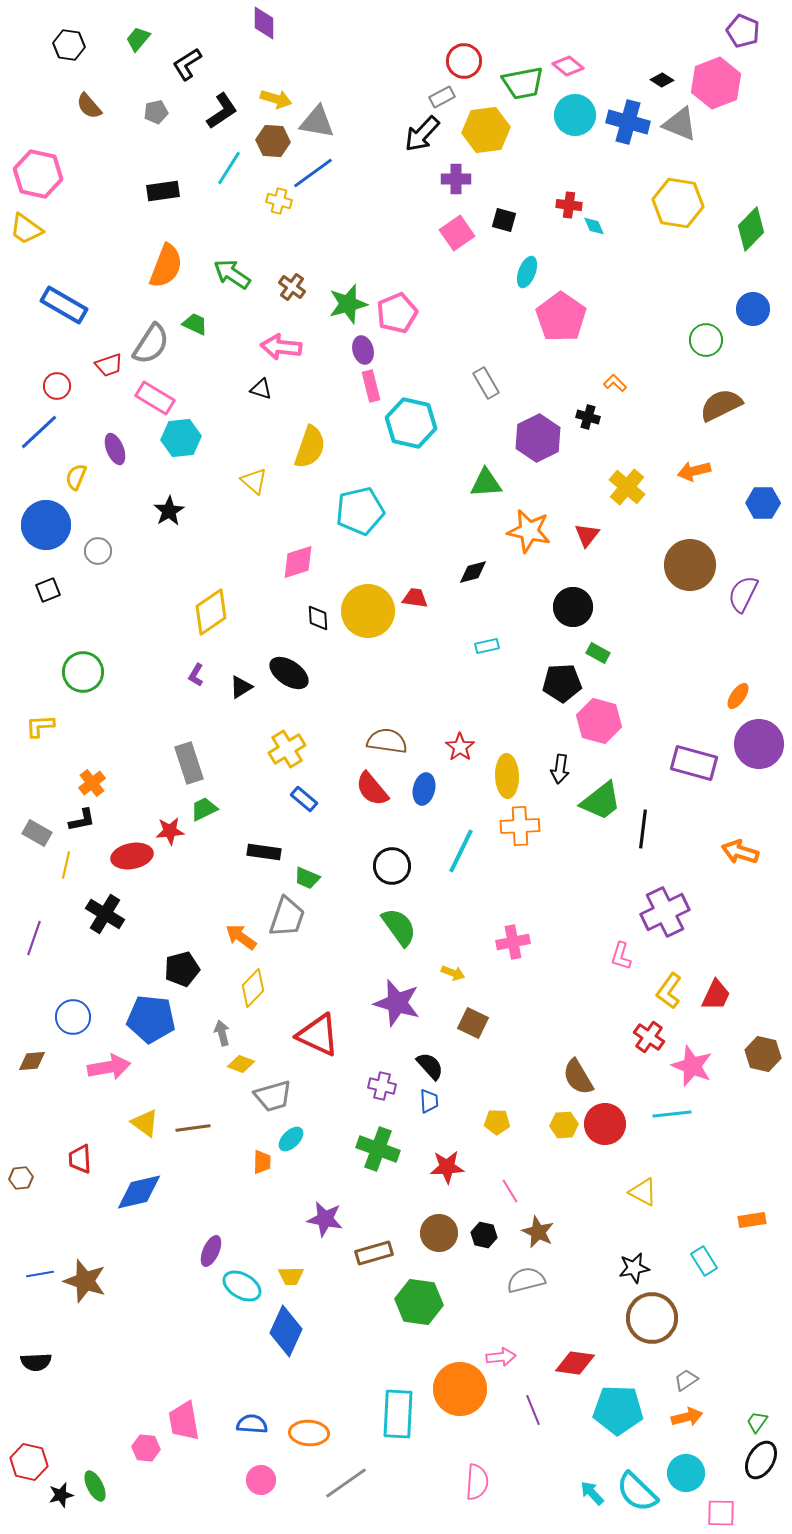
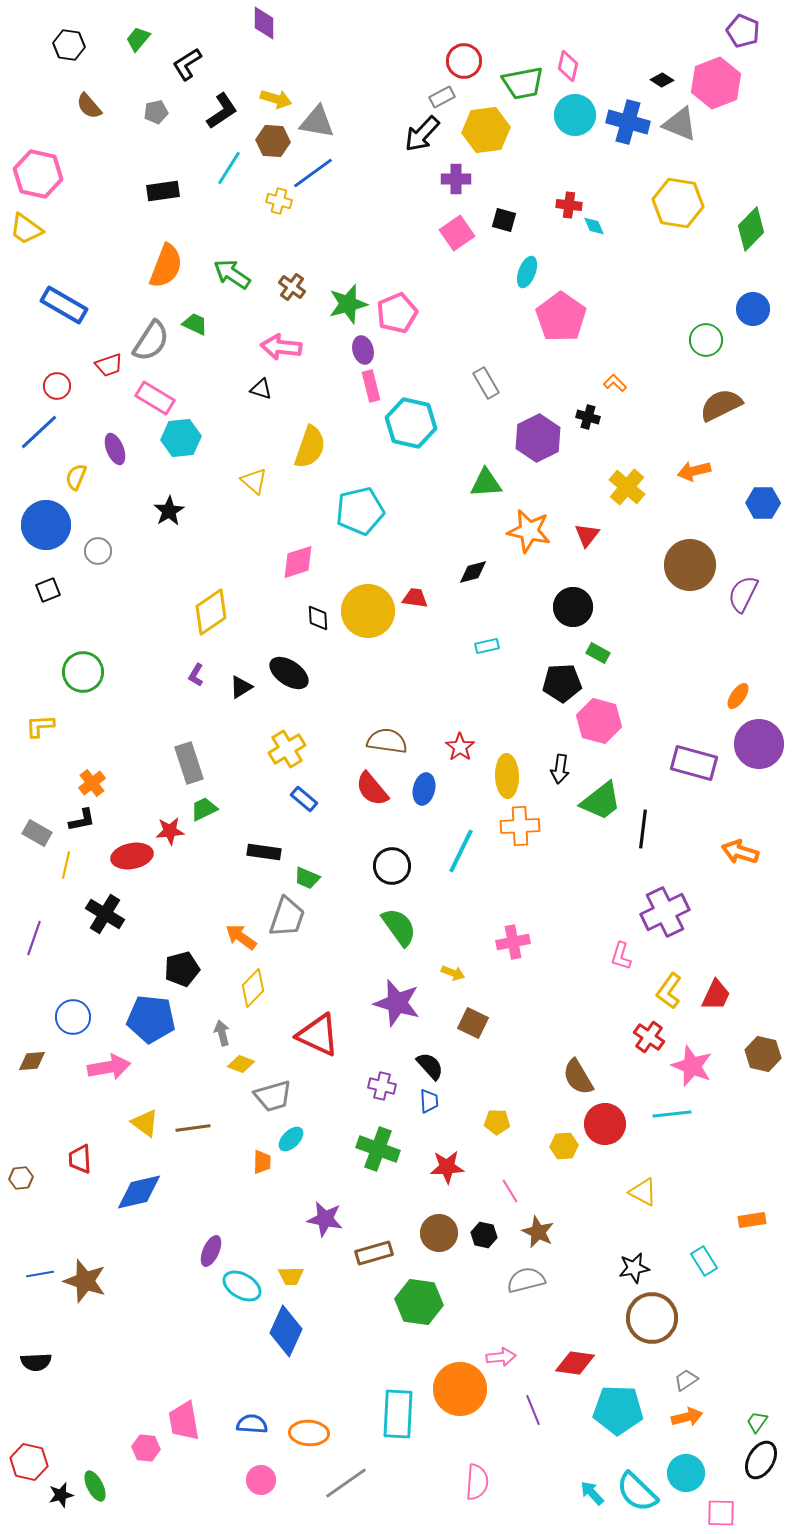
pink diamond at (568, 66): rotated 64 degrees clockwise
gray semicircle at (151, 344): moved 3 px up
yellow hexagon at (564, 1125): moved 21 px down
